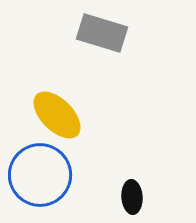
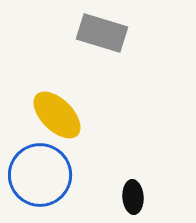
black ellipse: moved 1 px right
